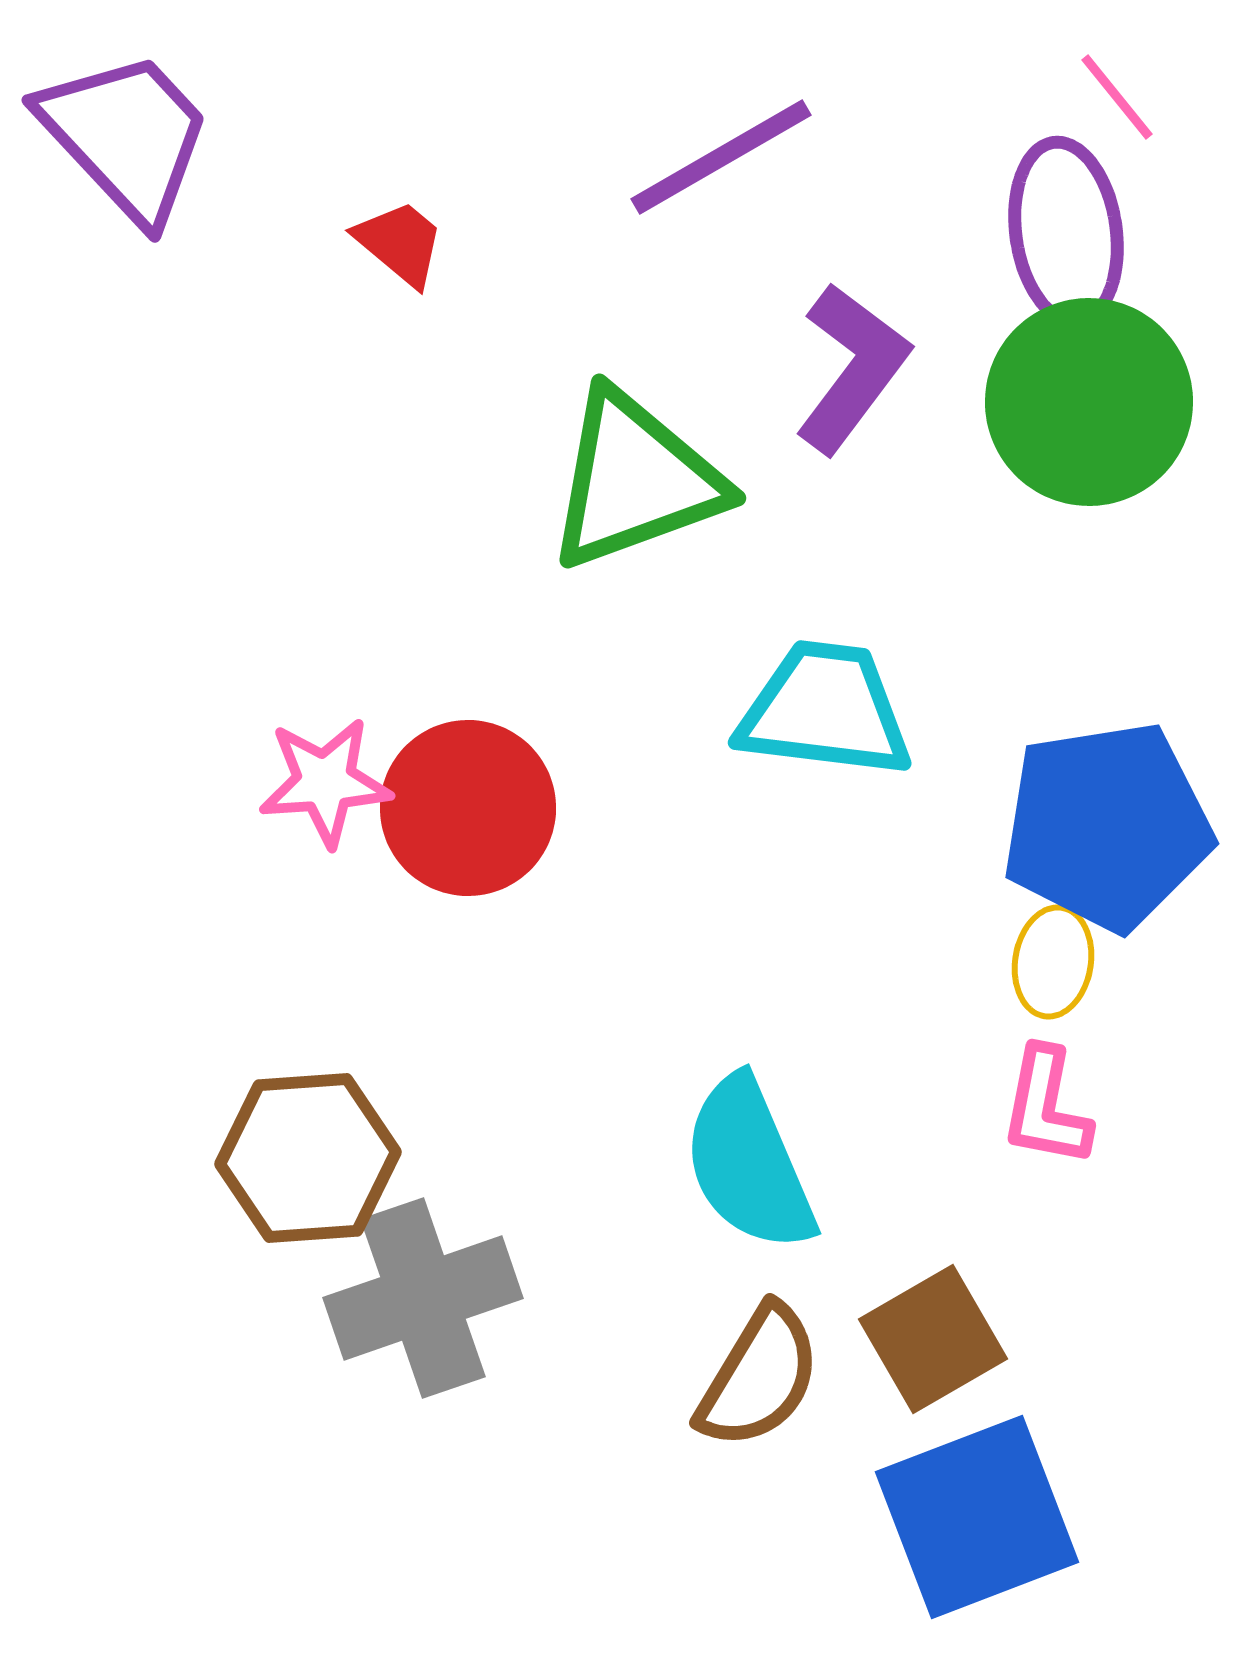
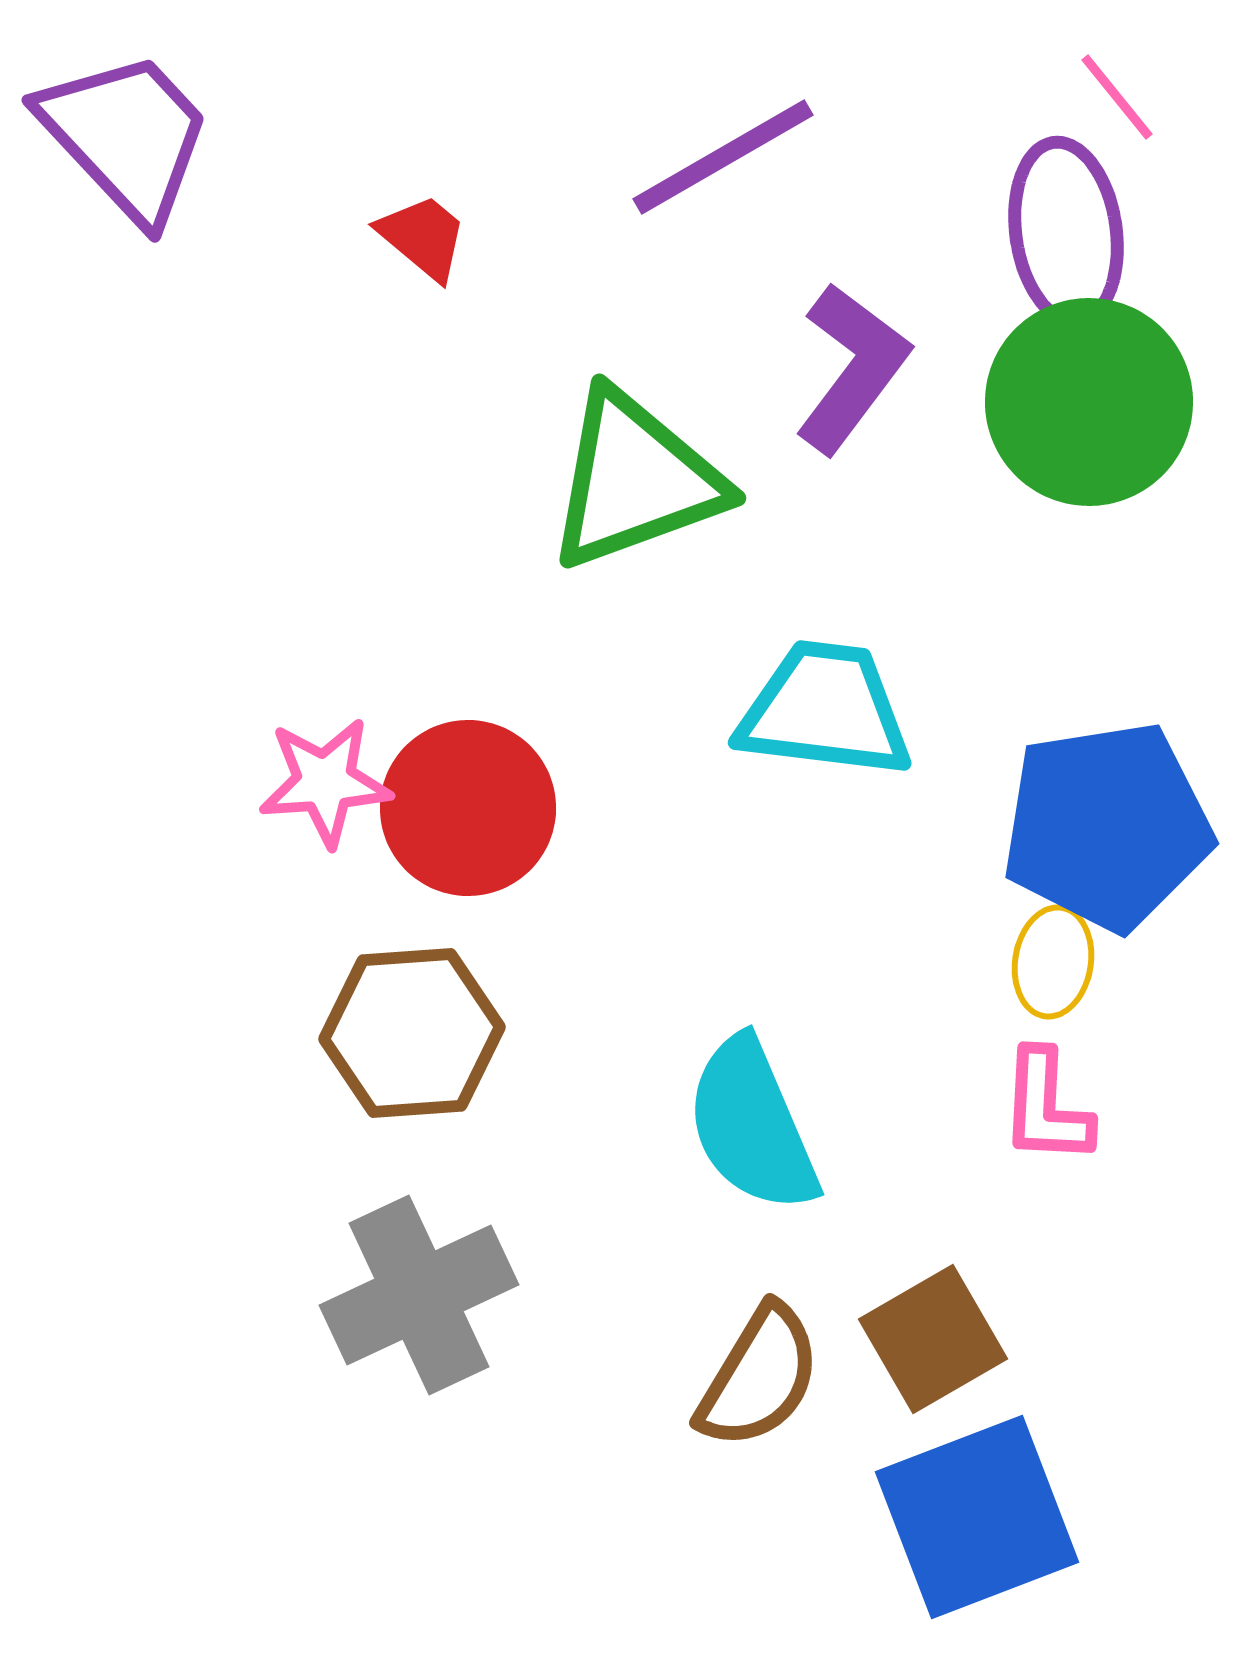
purple line: moved 2 px right
red trapezoid: moved 23 px right, 6 px up
pink L-shape: rotated 8 degrees counterclockwise
brown hexagon: moved 104 px right, 125 px up
cyan semicircle: moved 3 px right, 39 px up
gray cross: moved 4 px left, 3 px up; rotated 6 degrees counterclockwise
